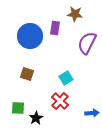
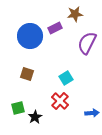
brown star: rotated 14 degrees counterclockwise
purple rectangle: rotated 56 degrees clockwise
green square: rotated 16 degrees counterclockwise
black star: moved 1 px left, 1 px up
